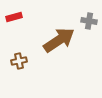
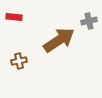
red rectangle: rotated 21 degrees clockwise
gray cross: rotated 21 degrees counterclockwise
